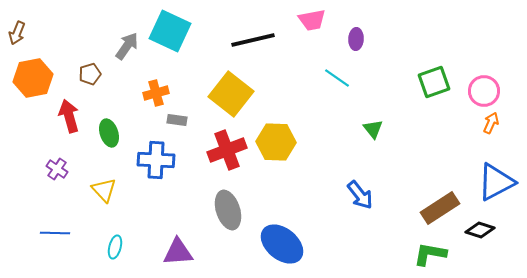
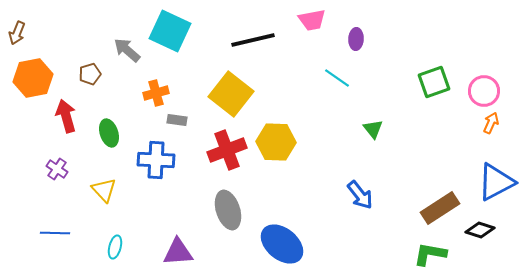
gray arrow: moved 4 px down; rotated 84 degrees counterclockwise
red arrow: moved 3 px left
